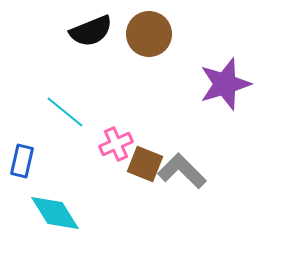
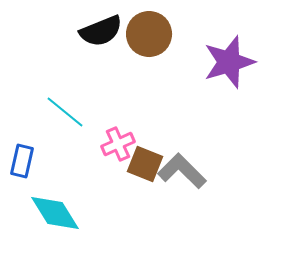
black semicircle: moved 10 px right
purple star: moved 4 px right, 22 px up
pink cross: moved 2 px right
